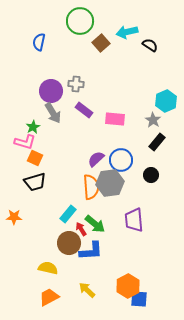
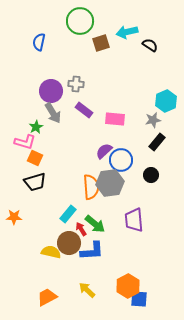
brown square: rotated 24 degrees clockwise
gray star: rotated 28 degrees clockwise
green star: moved 3 px right
purple semicircle: moved 8 px right, 8 px up
blue L-shape: moved 1 px right
yellow semicircle: moved 3 px right, 16 px up
orange trapezoid: moved 2 px left
